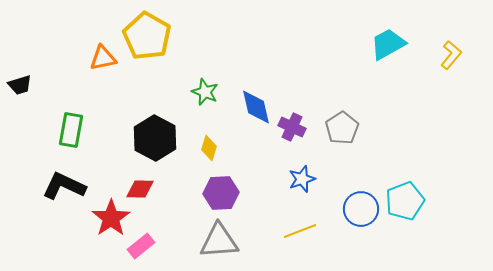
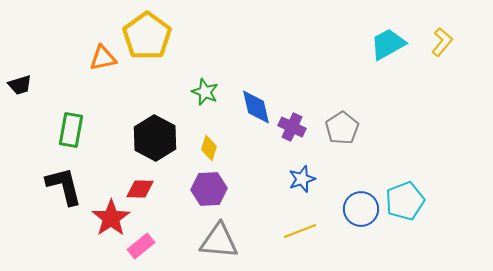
yellow pentagon: rotated 6 degrees clockwise
yellow L-shape: moved 9 px left, 13 px up
black L-shape: rotated 51 degrees clockwise
purple hexagon: moved 12 px left, 4 px up
gray triangle: rotated 9 degrees clockwise
